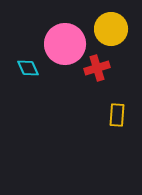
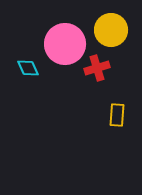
yellow circle: moved 1 px down
